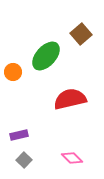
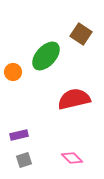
brown square: rotated 15 degrees counterclockwise
red semicircle: moved 4 px right
gray square: rotated 28 degrees clockwise
